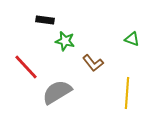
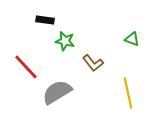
yellow line: moved 1 px right; rotated 16 degrees counterclockwise
